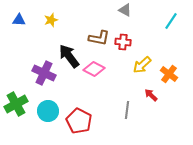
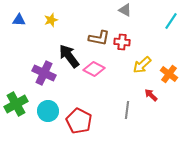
red cross: moved 1 px left
